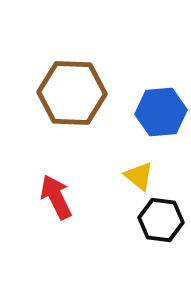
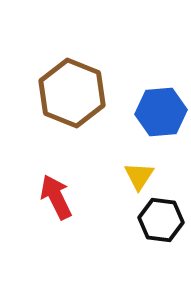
brown hexagon: rotated 20 degrees clockwise
yellow triangle: rotated 24 degrees clockwise
